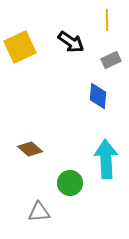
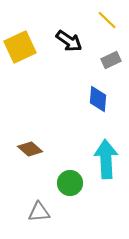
yellow line: rotated 45 degrees counterclockwise
black arrow: moved 2 px left, 1 px up
blue diamond: moved 3 px down
